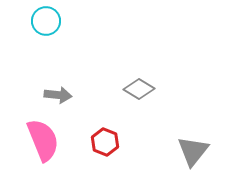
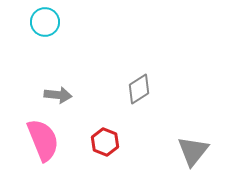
cyan circle: moved 1 px left, 1 px down
gray diamond: rotated 64 degrees counterclockwise
